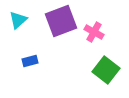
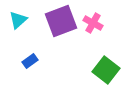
pink cross: moved 1 px left, 9 px up
blue rectangle: rotated 21 degrees counterclockwise
